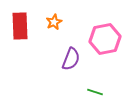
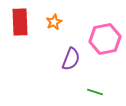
red rectangle: moved 4 px up
